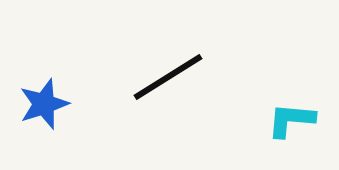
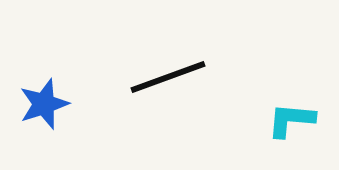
black line: rotated 12 degrees clockwise
